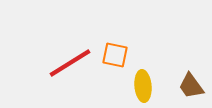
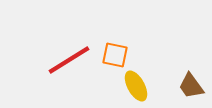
red line: moved 1 px left, 3 px up
yellow ellipse: moved 7 px left; rotated 24 degrees counterclockwise
